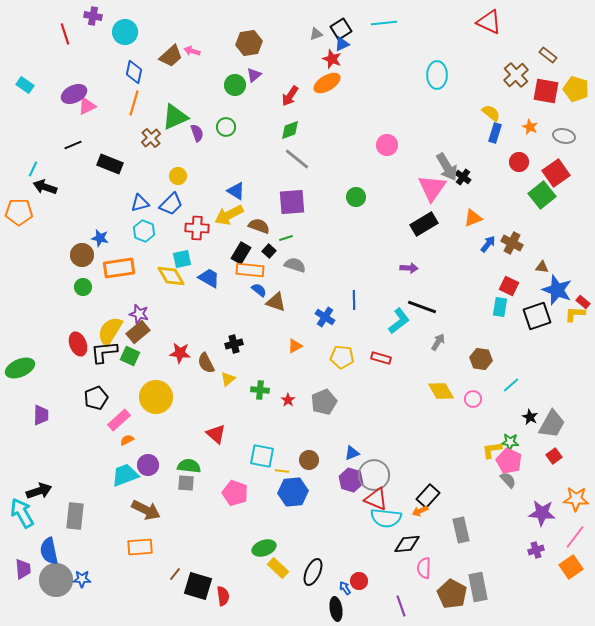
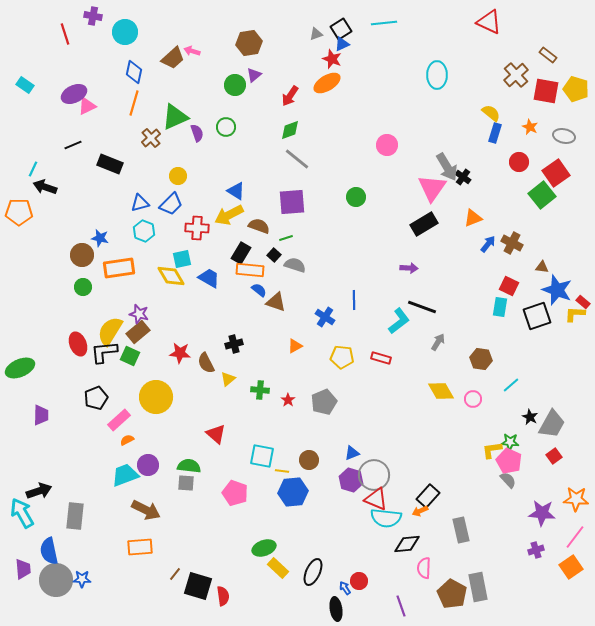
brown trapezoid at (171, 56): moved 2 px right, 2 px down
black square at (269, 251): moved 5 px right, 4 px down
